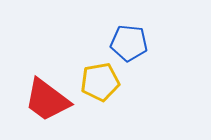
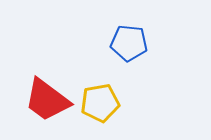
yellow pentagon: moved 21 px down
